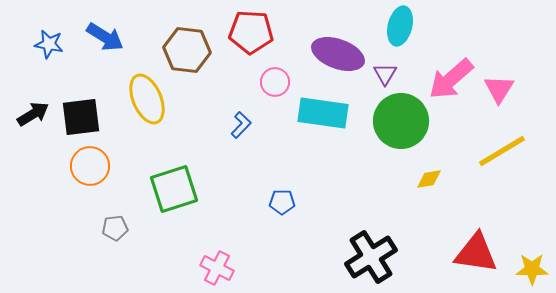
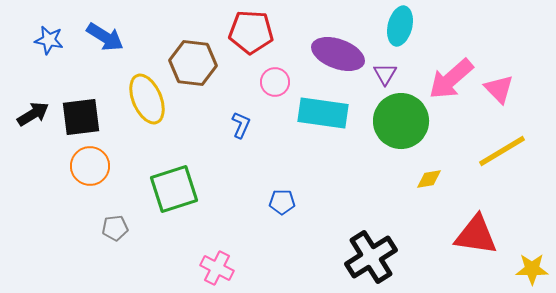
blue star: moved 4 px up
brown hexagon: moved 6 px right, 13 px down
pink triangle: rotated 16 degrees counterclockwise
blue L-shape: rotated 20 degrees counterclockwise
red triangle: moved 18 px up
